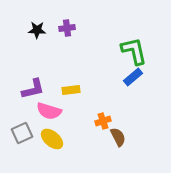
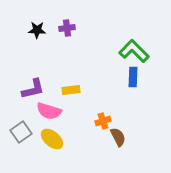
green L-shape: rotated 32 degrees counterclockwise
blue rectangle: rotated 48 degrees counterclockwise
gray square: moved 1 px left, 1 px up; rotated 10 degrees counterclockwise
